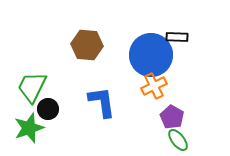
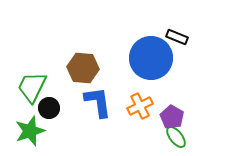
black rectangle: rotated 20 degrees clockwise
brown hexagon: moved 4 px left, 23 px down
blue circle: moved 3 px down
orange cross: moved 14 px left, 20 px down
blue L-shape: moved 4 px left
black circle: moved 1 px right, 1 px up
green star: moved 1 px right, 3 px down
green ellipse: moved 2 px left, 3 px up
